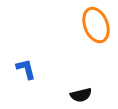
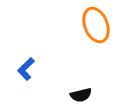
blue L-shape: rotated 120 degrees counterclockwise
